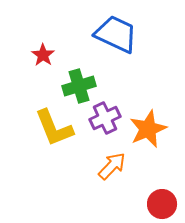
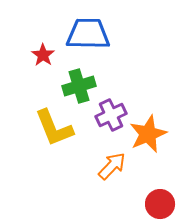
blue trapezoid: moved 28 px left; rotated 24 degrees counterclockwise
purple cross: moved 6 px right, 3 px up
orange star: moved 5 px down
red circle: moved 2 px left
